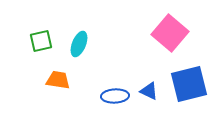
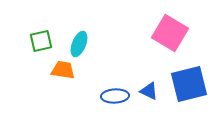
pink square: rotated 9 degrees counterclockwise
orange trapezoid: moved 5 px right, 10 px up
